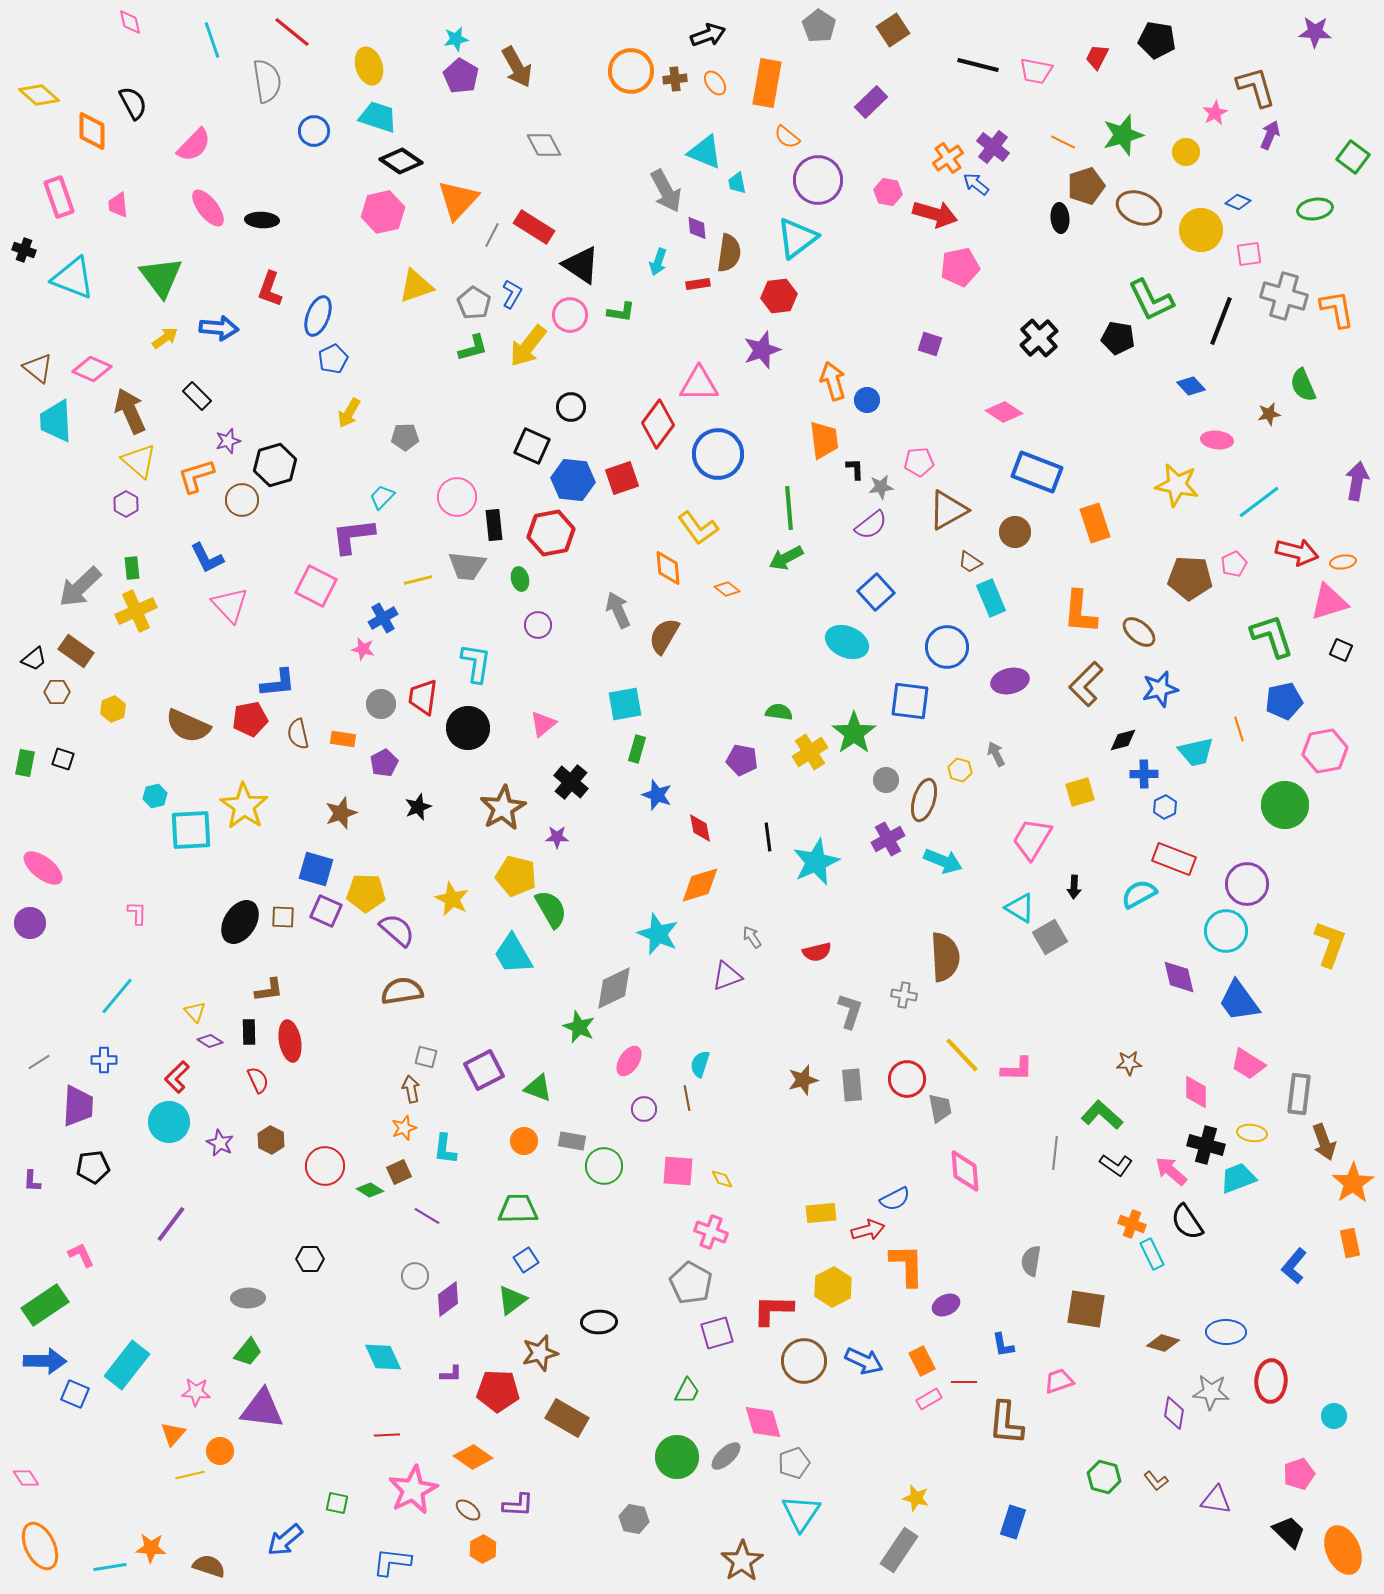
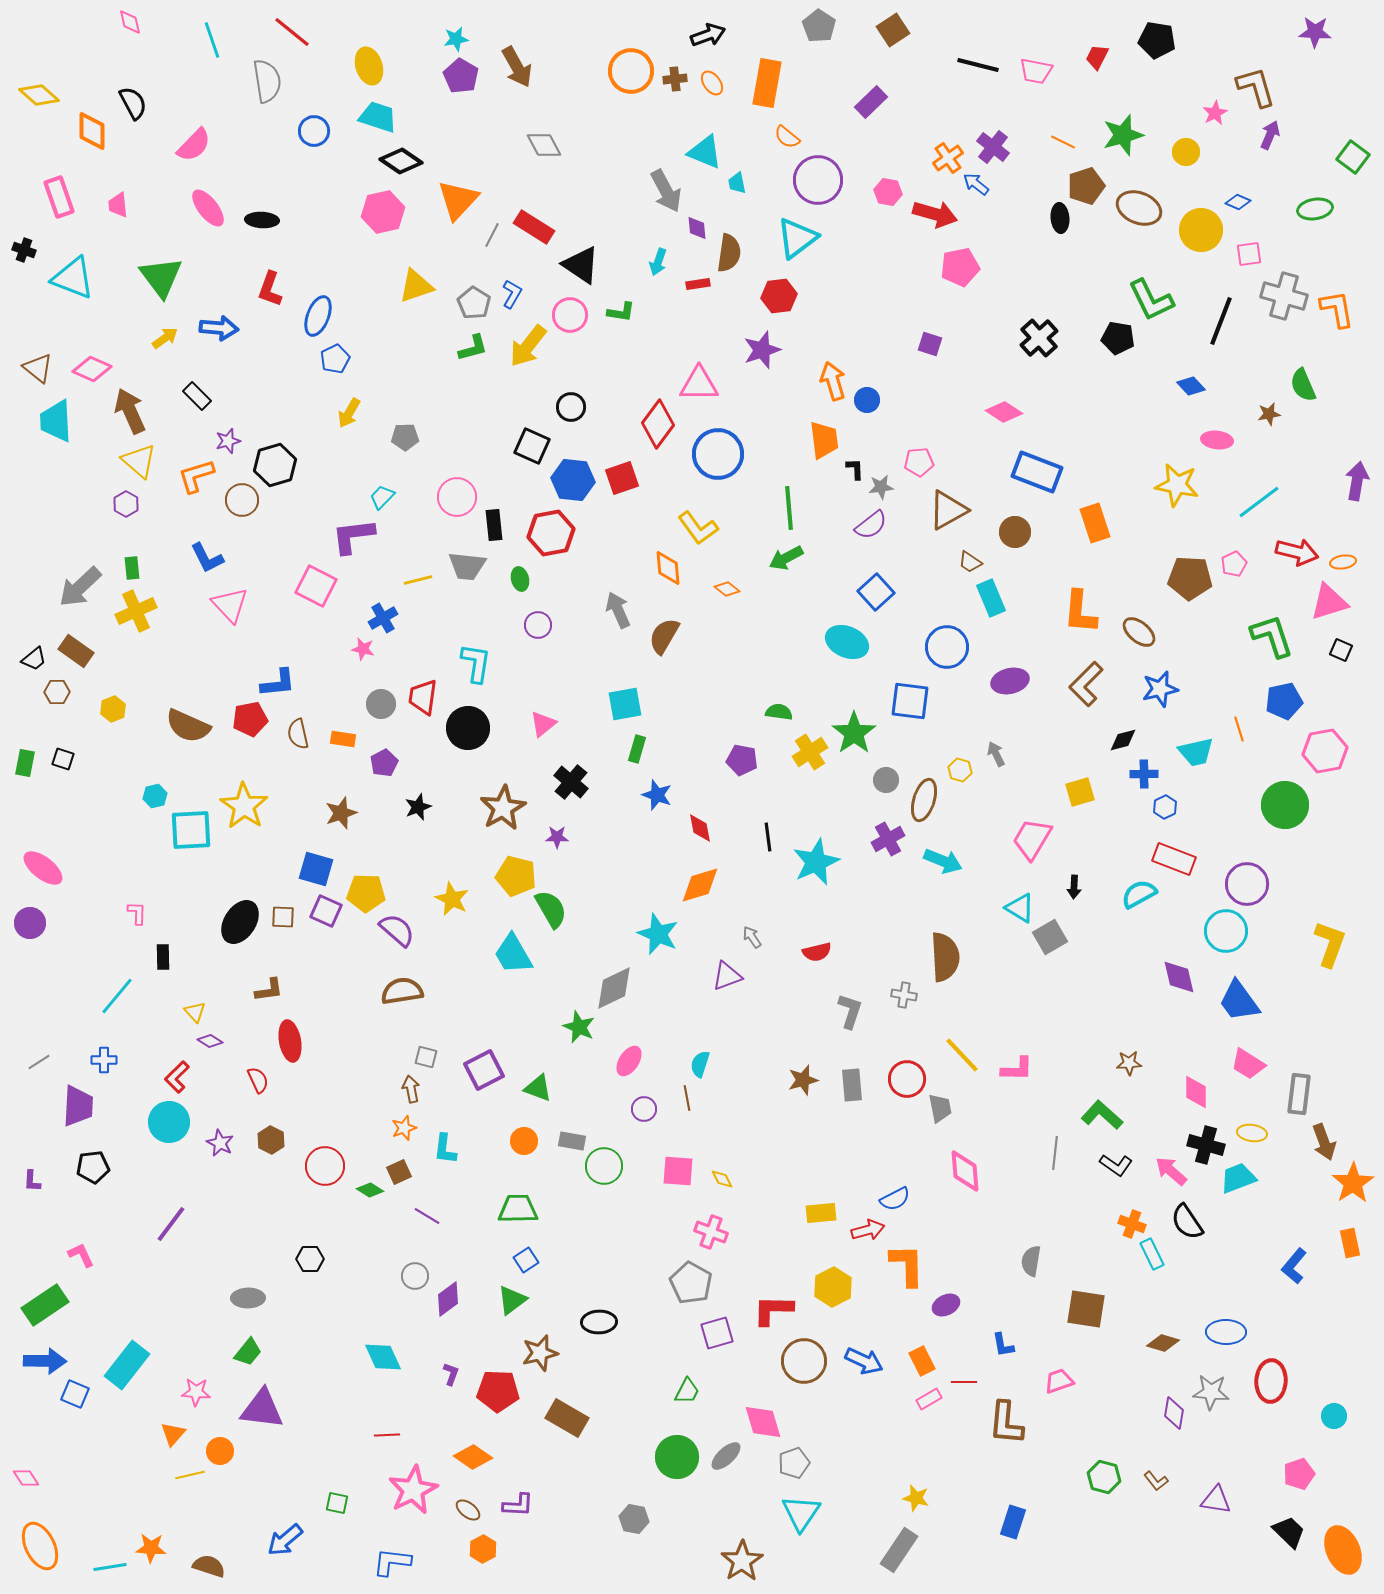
orange ellipse at (715, 83): moved 3 px left
blue pentagon at (333, 359): moved 2 px right
black rectangle at (249, 1032): moved 86 px left, 75 px up
purple L-shape at (451, 1374): rotated 70 degrees counterclockwise
